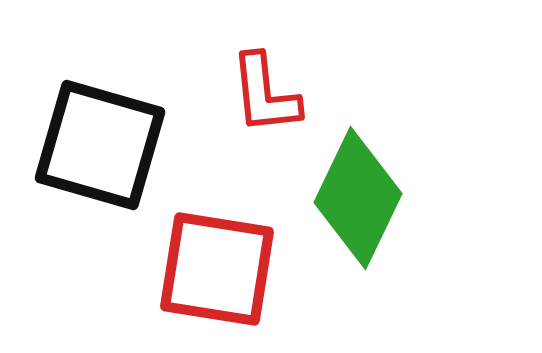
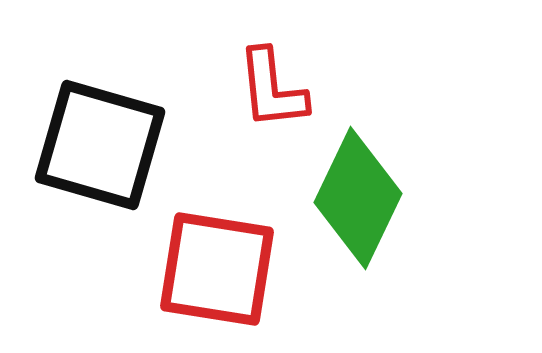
red L-shape: moved 7 px right, 5 px up
